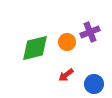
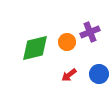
red arrow: moved 3 px right
blue circle: moved 5 px right, 10 px up
